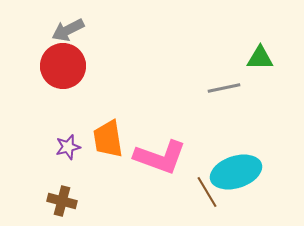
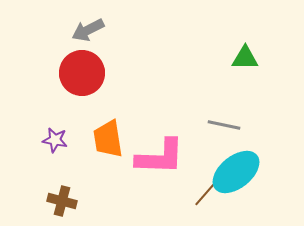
gray arrow: moved 20 px right
green triangle: moved 15 px left
red circle: moved 19 px right, 7 px down
gray line: moved 37 px down; rotated 24 degrees clockwise
purple star: moved 13 px left, 7 px up; rotated 25 degrees clockwise
pink L-shape: rotated 18 degrees counterclockwise
cyan ellipse: rotated 21 degrees counterclockwise
brown line: rotated 72 degrees clockwise
